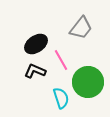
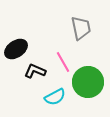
gray trapezoid: rotated 50 degrees counterclockwise
black ellipse: moved 20 px left, 5 px down
pink line: moved 2 px right, 2 px down
cyan semicircle: moved 6 px left, 1 px up; rotated 80 degrees clockwise
